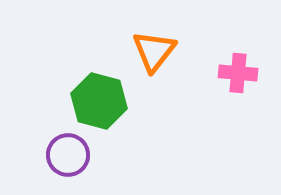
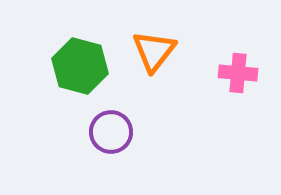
green hexagon: moved 19 px left, 35 px up
purple circle: moved 43 px right, 23 px up
